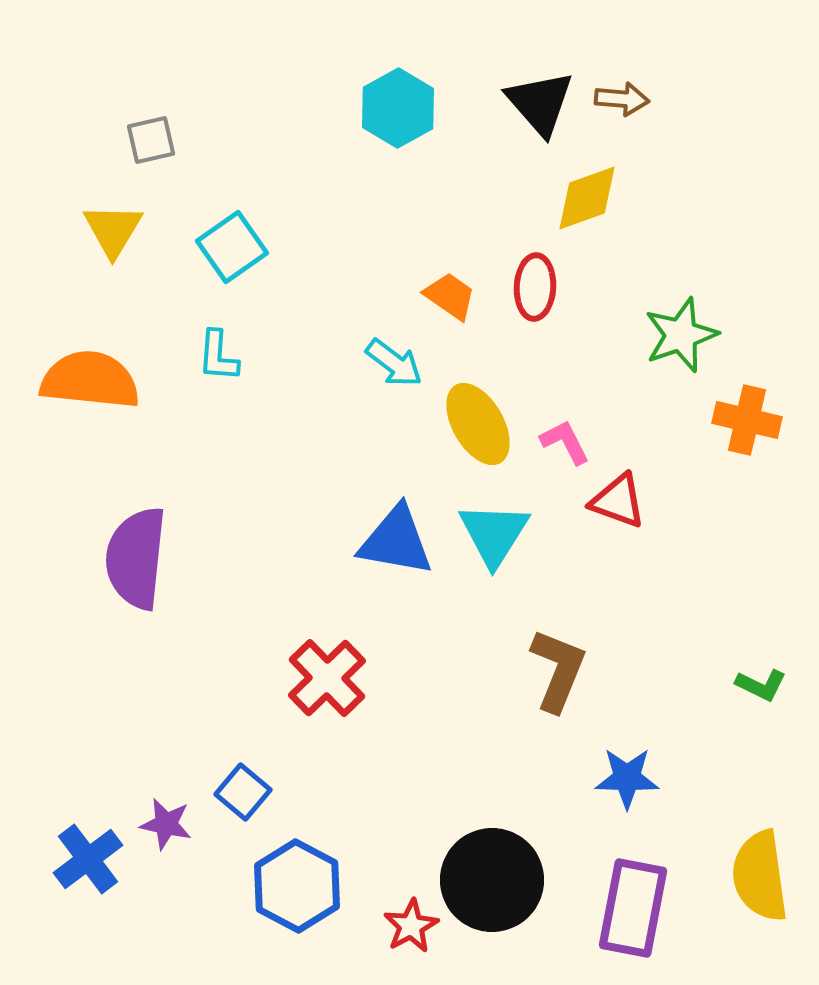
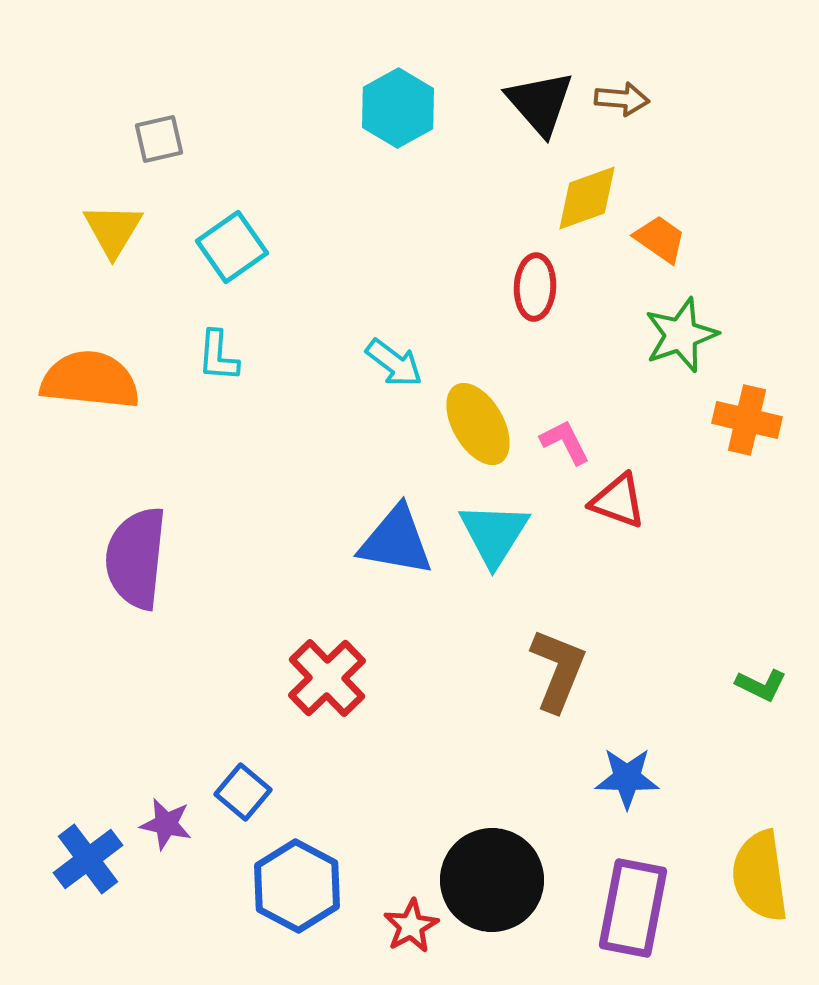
gray square: moved 8 px right, 1 px up
orange trapezoid: moved 210 px right, 57 px up
